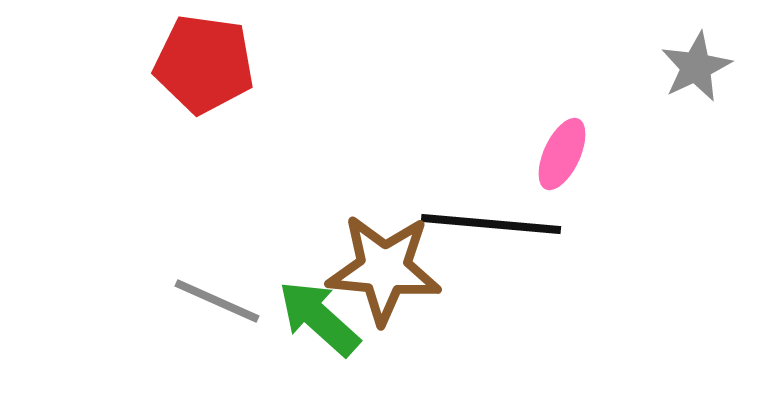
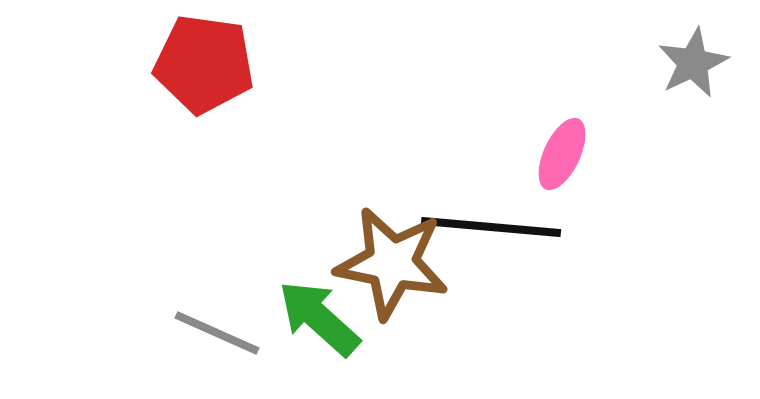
gray star: moved 3 px left, 4 px up
black line: moved 3 px down
brown star: moved 8 px right, 6 px up; rotated 6 degrees clockwise
gray line: moved 32 px down
